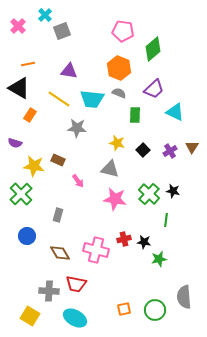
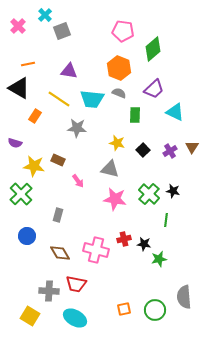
orange rectangle at (30, 115): moved 5 px right, 1 px down
black star at (144, 242): moved 2 px down
